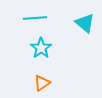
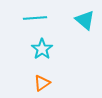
cyan triangle: moved 3 px up
cyan star: moved 1 px right, 1 px down
